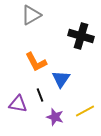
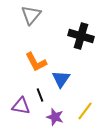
gray triangle: rotated 20 degrees counterclockwise
purple triangle: moved 3 px right, 2 px down
yellow line: rotated 24 degrees counterclockwise
